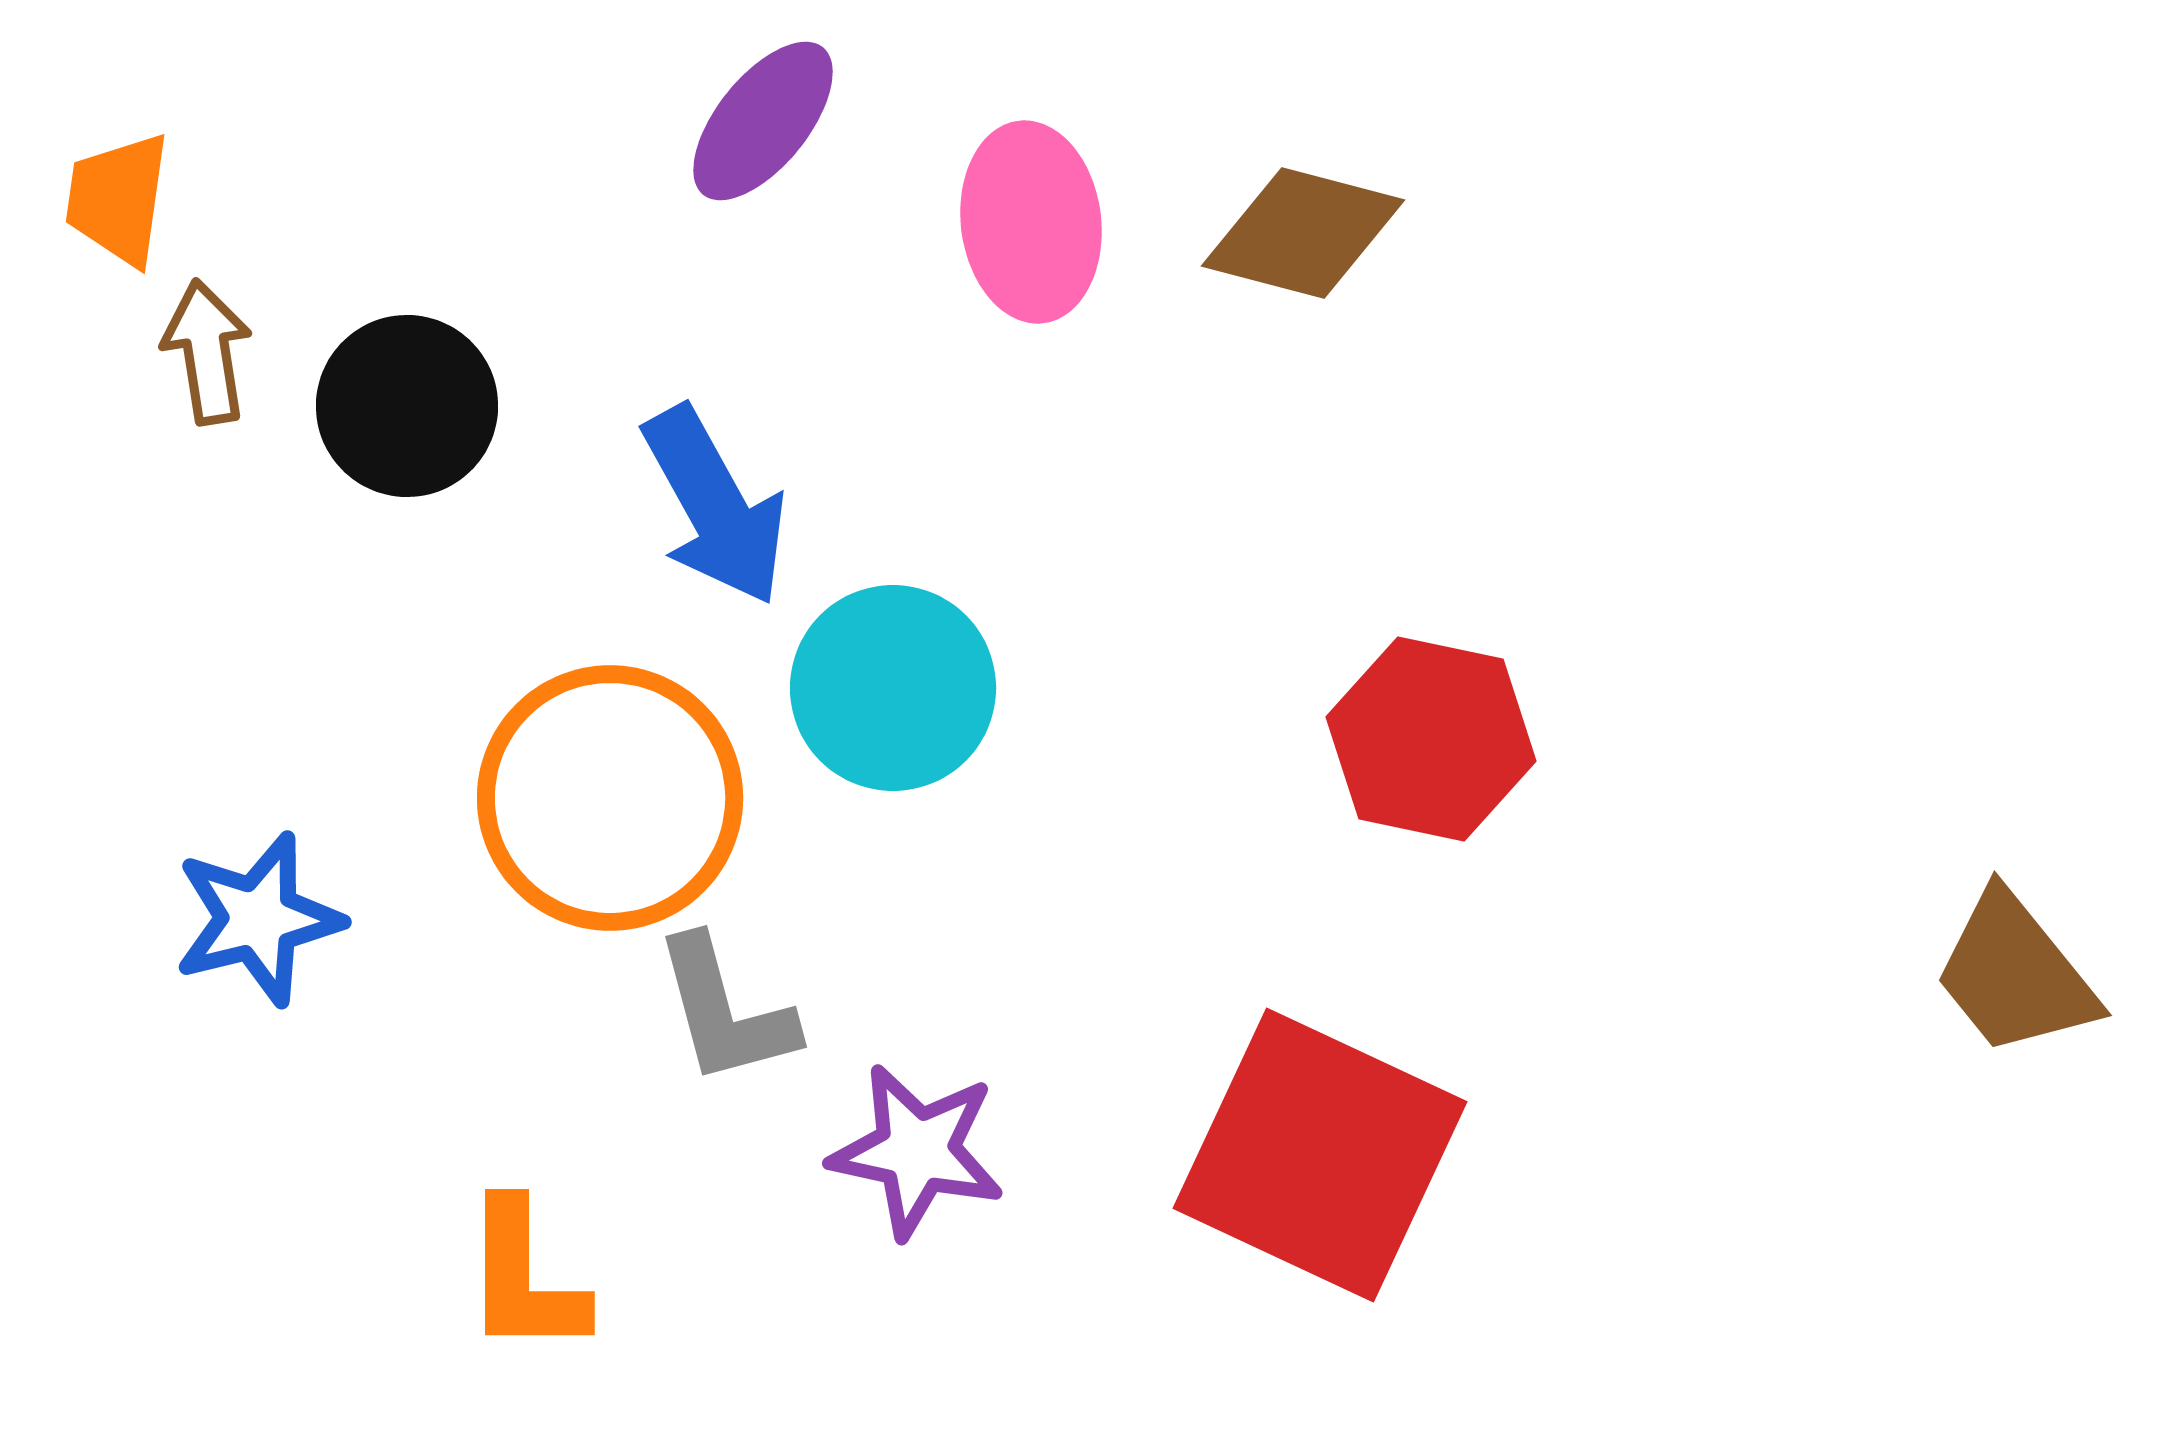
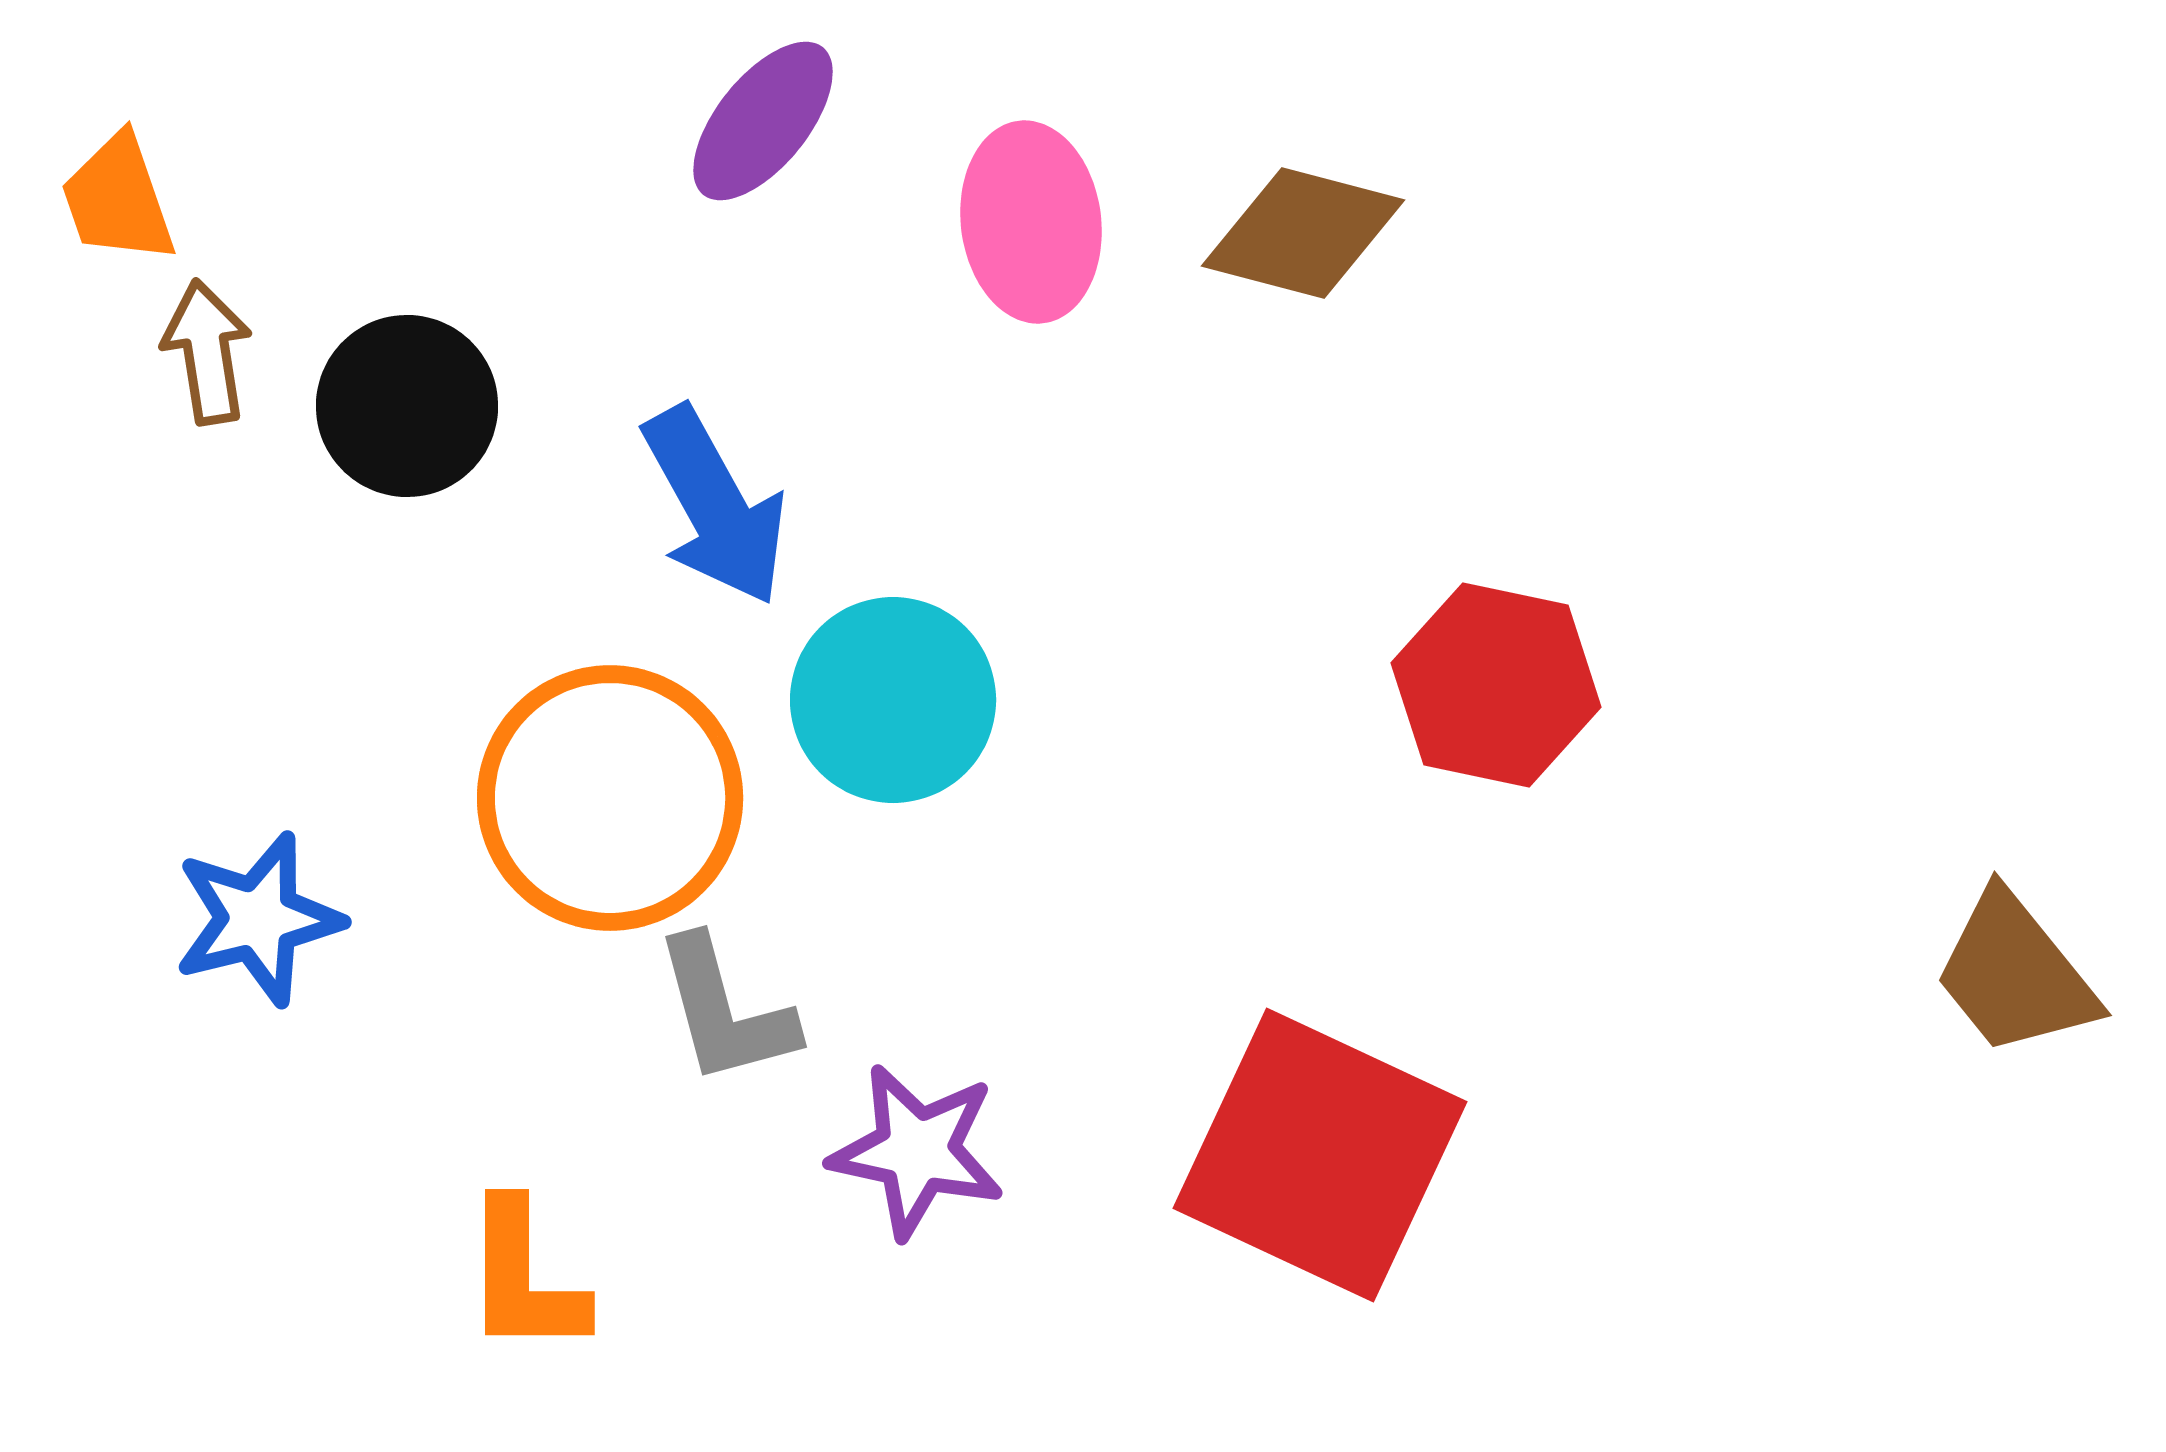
orange trapezoid: rotated 27 degrees counterclockwise
cyan circle: moved 12 px down
red hexagon: moved 65 px right, 54 px up
